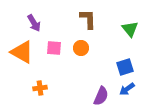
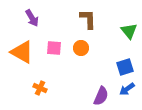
purple arrow: moved 2 px left, 5 px up
green triangle: moved 1 px left, 2 px down
orange cross: rotated 32 degrees clockwise
